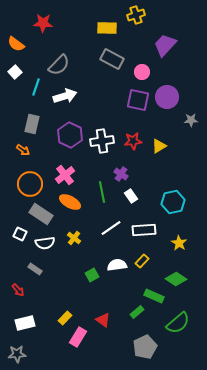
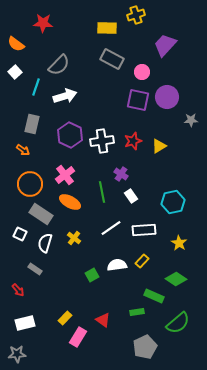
red star at (133, 141): rotated 12 degrees counterclockwise
white semicircle at (45, 243): rotated 114 degrees clockwise
green rectangle at (137, 312): rotated 32 degrees clockwise
